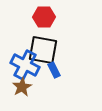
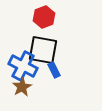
red hexagon: rotated 20 degrees counterclockwise
blue cross: moved 2 px left, 1 px down
